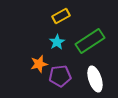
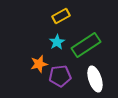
green rectangle: moved 4 px left, 4 px down
